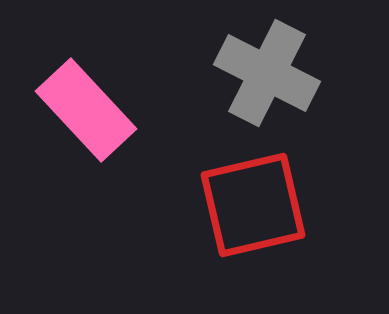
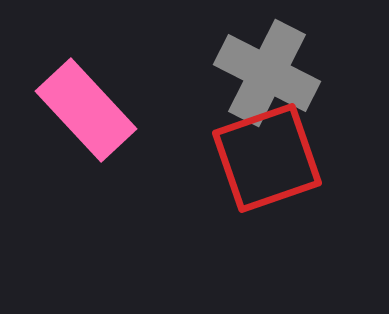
red square: moved 14 px right, 47 px up; rotated 6 degrees counterclockwise
